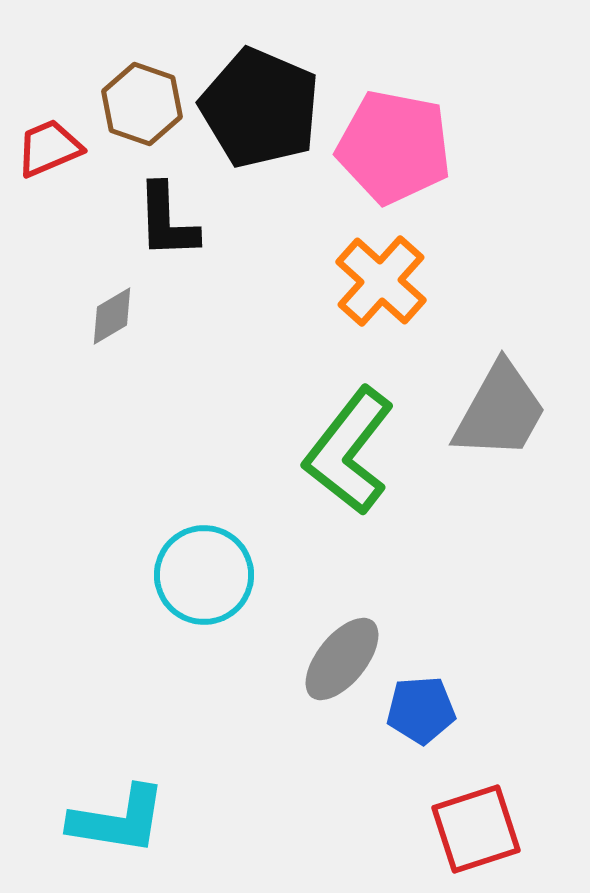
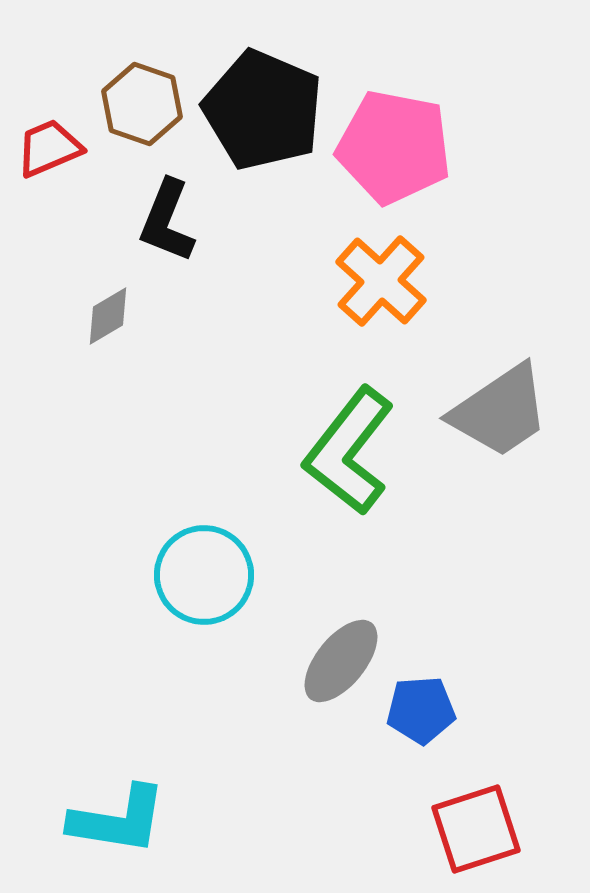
black pentagon: moved 3 px right, 2 px down
black L-shape: rotated 24 degrees clockwise
gray diamond: moved 4 px left
gray trapezoid: rotated 27 degrees clockwise
gray ellipse: moved 1 px left, 2 px down
